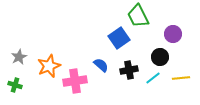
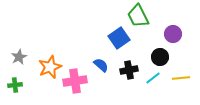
orange star: moved 1 px right, 1 px down
green cross: rotated 24 degrees counterclockwise
